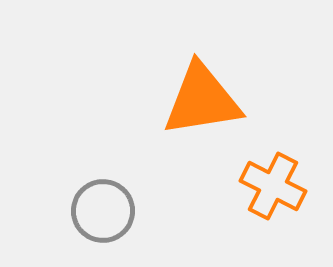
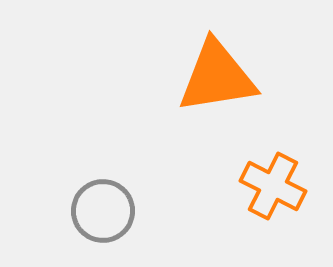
orange triangle: moved 15 px right, 23 px up
